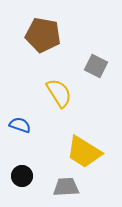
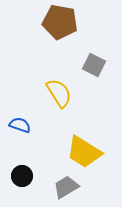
brown pentagon: moved 17 px right, 13 px up
gray square: moved 2 px left, 1 px up
gray trapezoid: rotated 28 degrees counterclockwise
